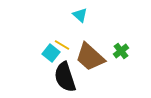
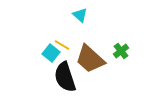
brown trapezoid: moved 2 px down
